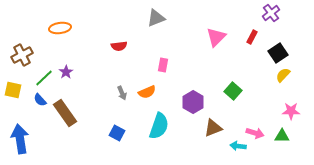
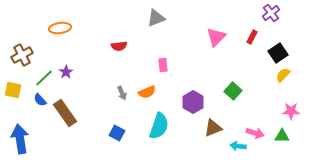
pink rectangle: rotated 16 degrees counterclockwise
